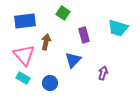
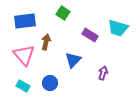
purple rectangle: moved 6 px right; rotated 42 degrees counterclockwise
cyan rectangle: moved 8 px down
